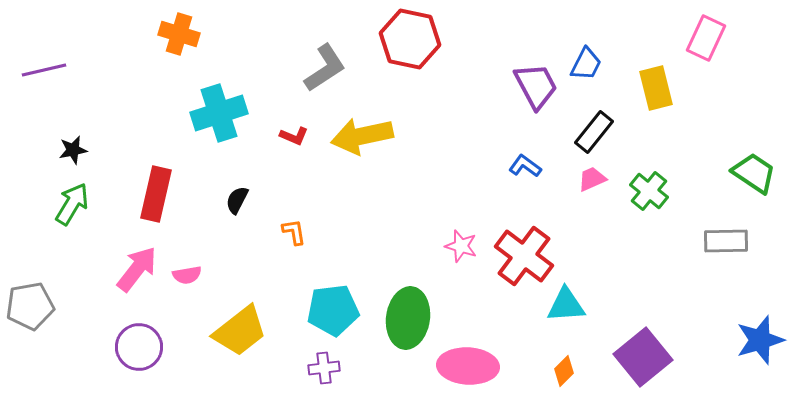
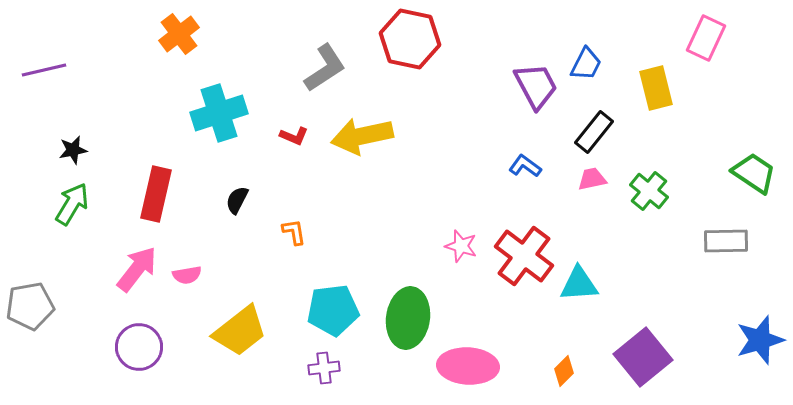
orange cross: rotated 36 degrees clockwise
pink trapezoid: rotated 12 degrees clockwise
cyan triangle: moved 13 px right, 21 px up
